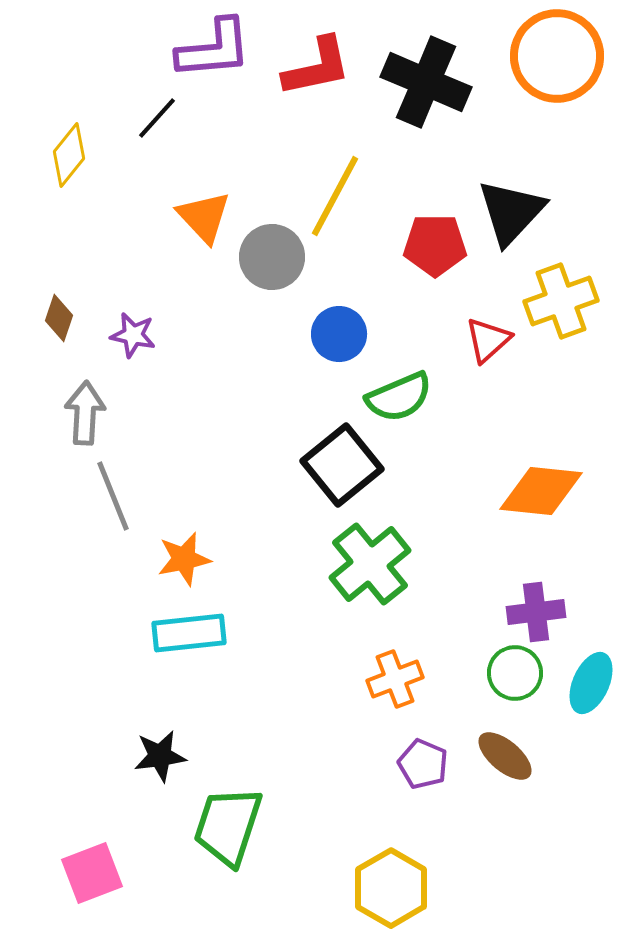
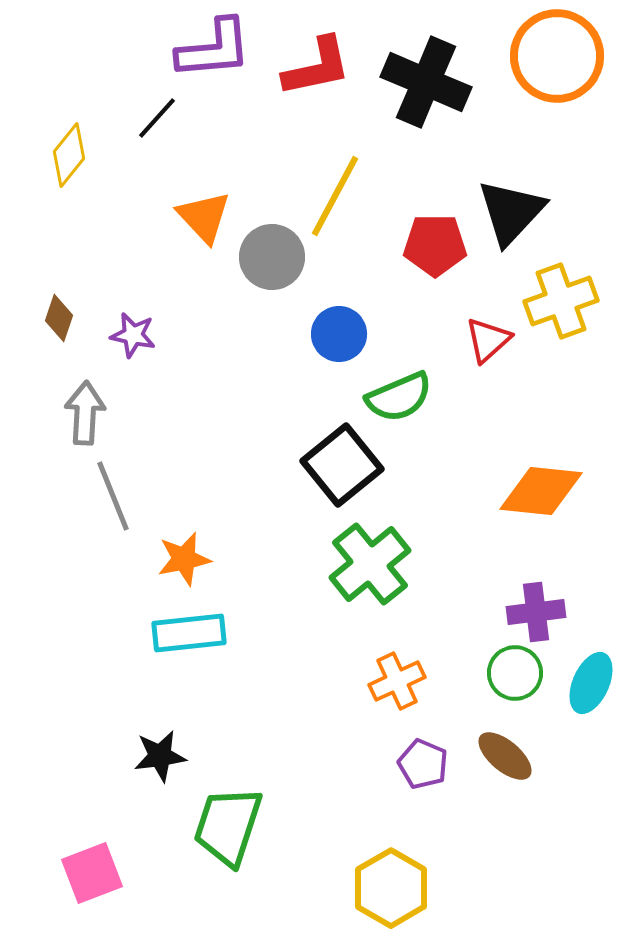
orange cross: moved 2 px right, 2 px down; rotated 4 degrees counterclockwise
